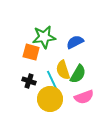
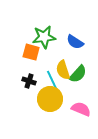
blue semicircle: rotated 120 degrees counterclockwise
green semicircle: rotated 12 degrees clockwise
pink semicircle: moved 3 px left, 12 px down; rotated 138 degrees counterclockwise
